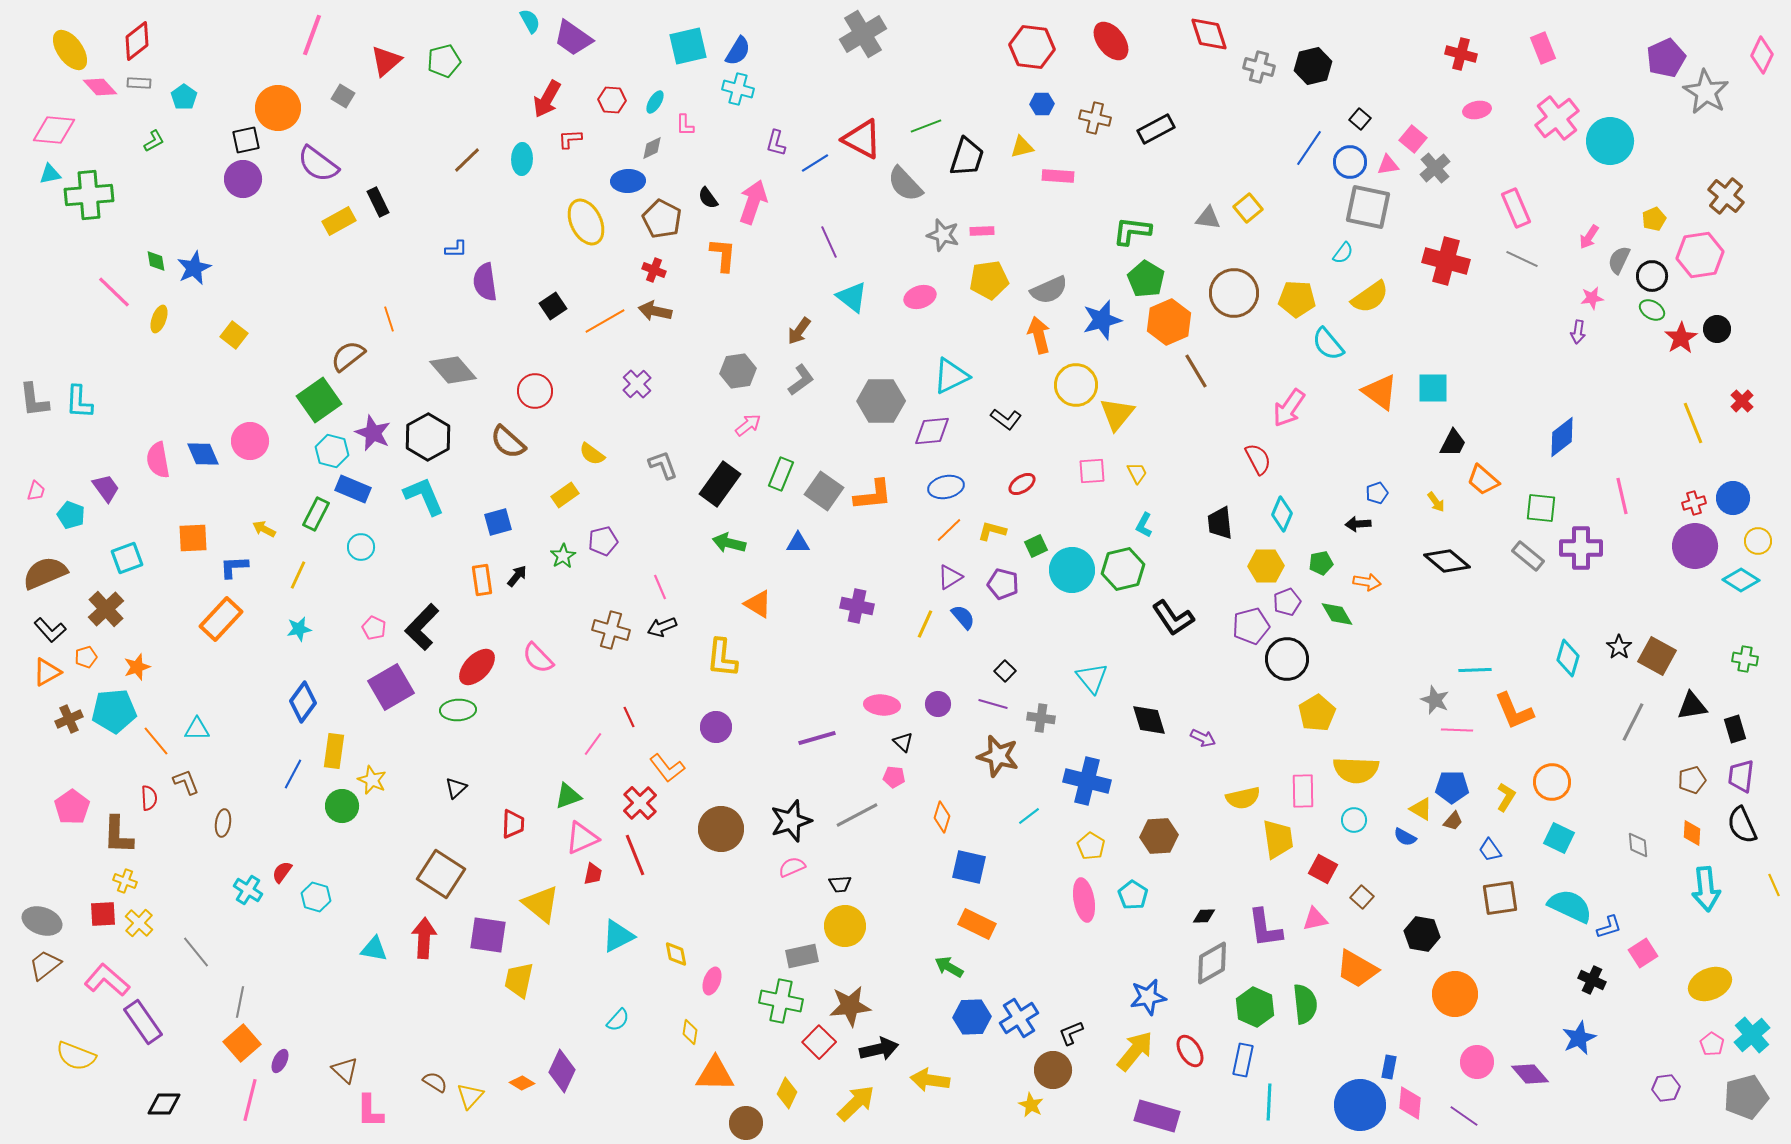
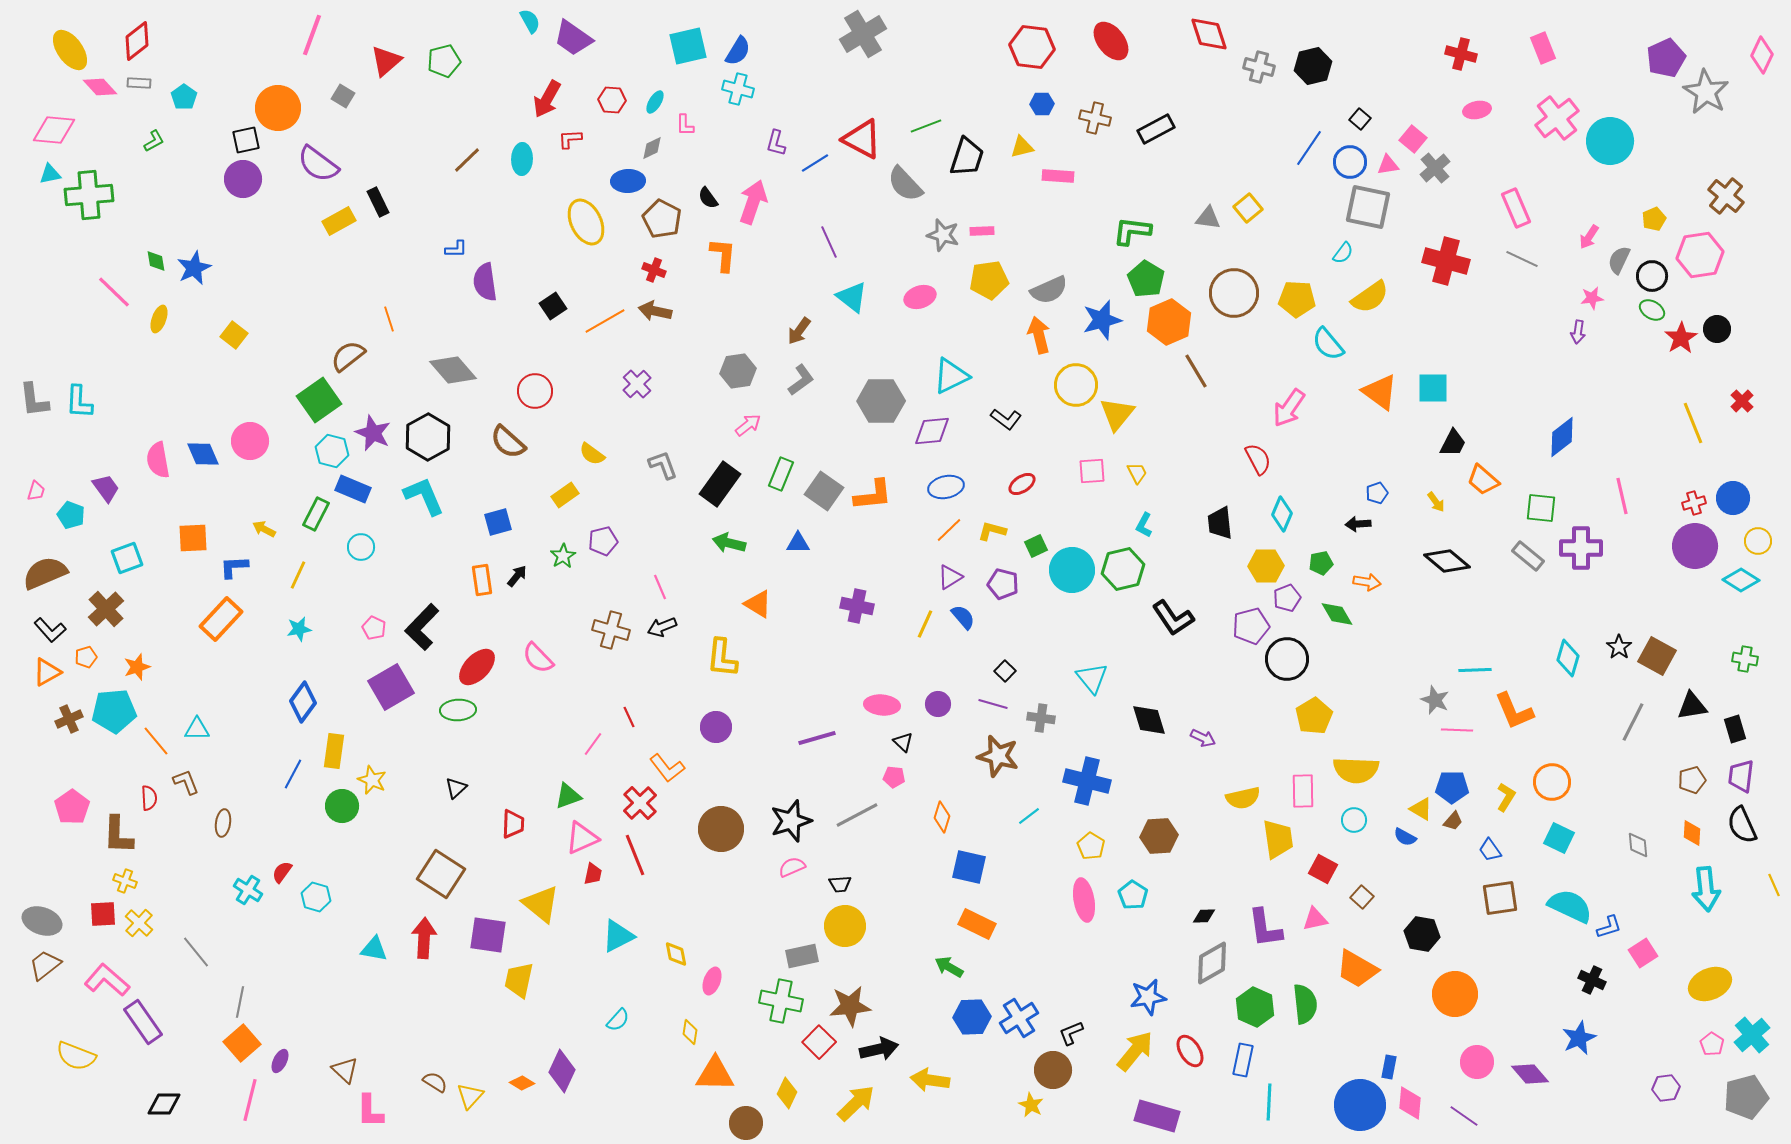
purple pentagon at (1287, 602): moved 4 px up
yellow pentagon at (1317, 713): moved 3 px left, 3 px down
